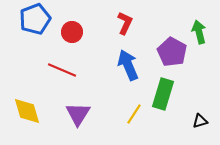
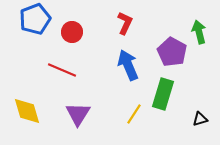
black triangle: moved 2 px up
